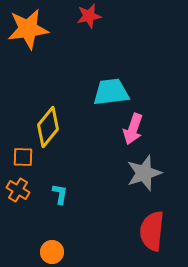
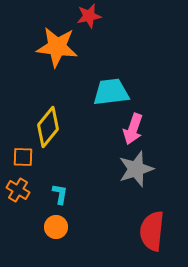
orange star: moved 29 px right, 18 px down; rotated 15 degrees clockwise
gray star: moved 8 px left, 4 px up
orange circle: moved 4 px right, 25 px up
